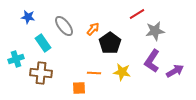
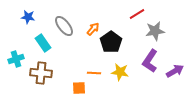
black pentagon: moved 1 px right, 1 px up
purple L-shape: moved 2 px left
yellow star: moved 2 px left
